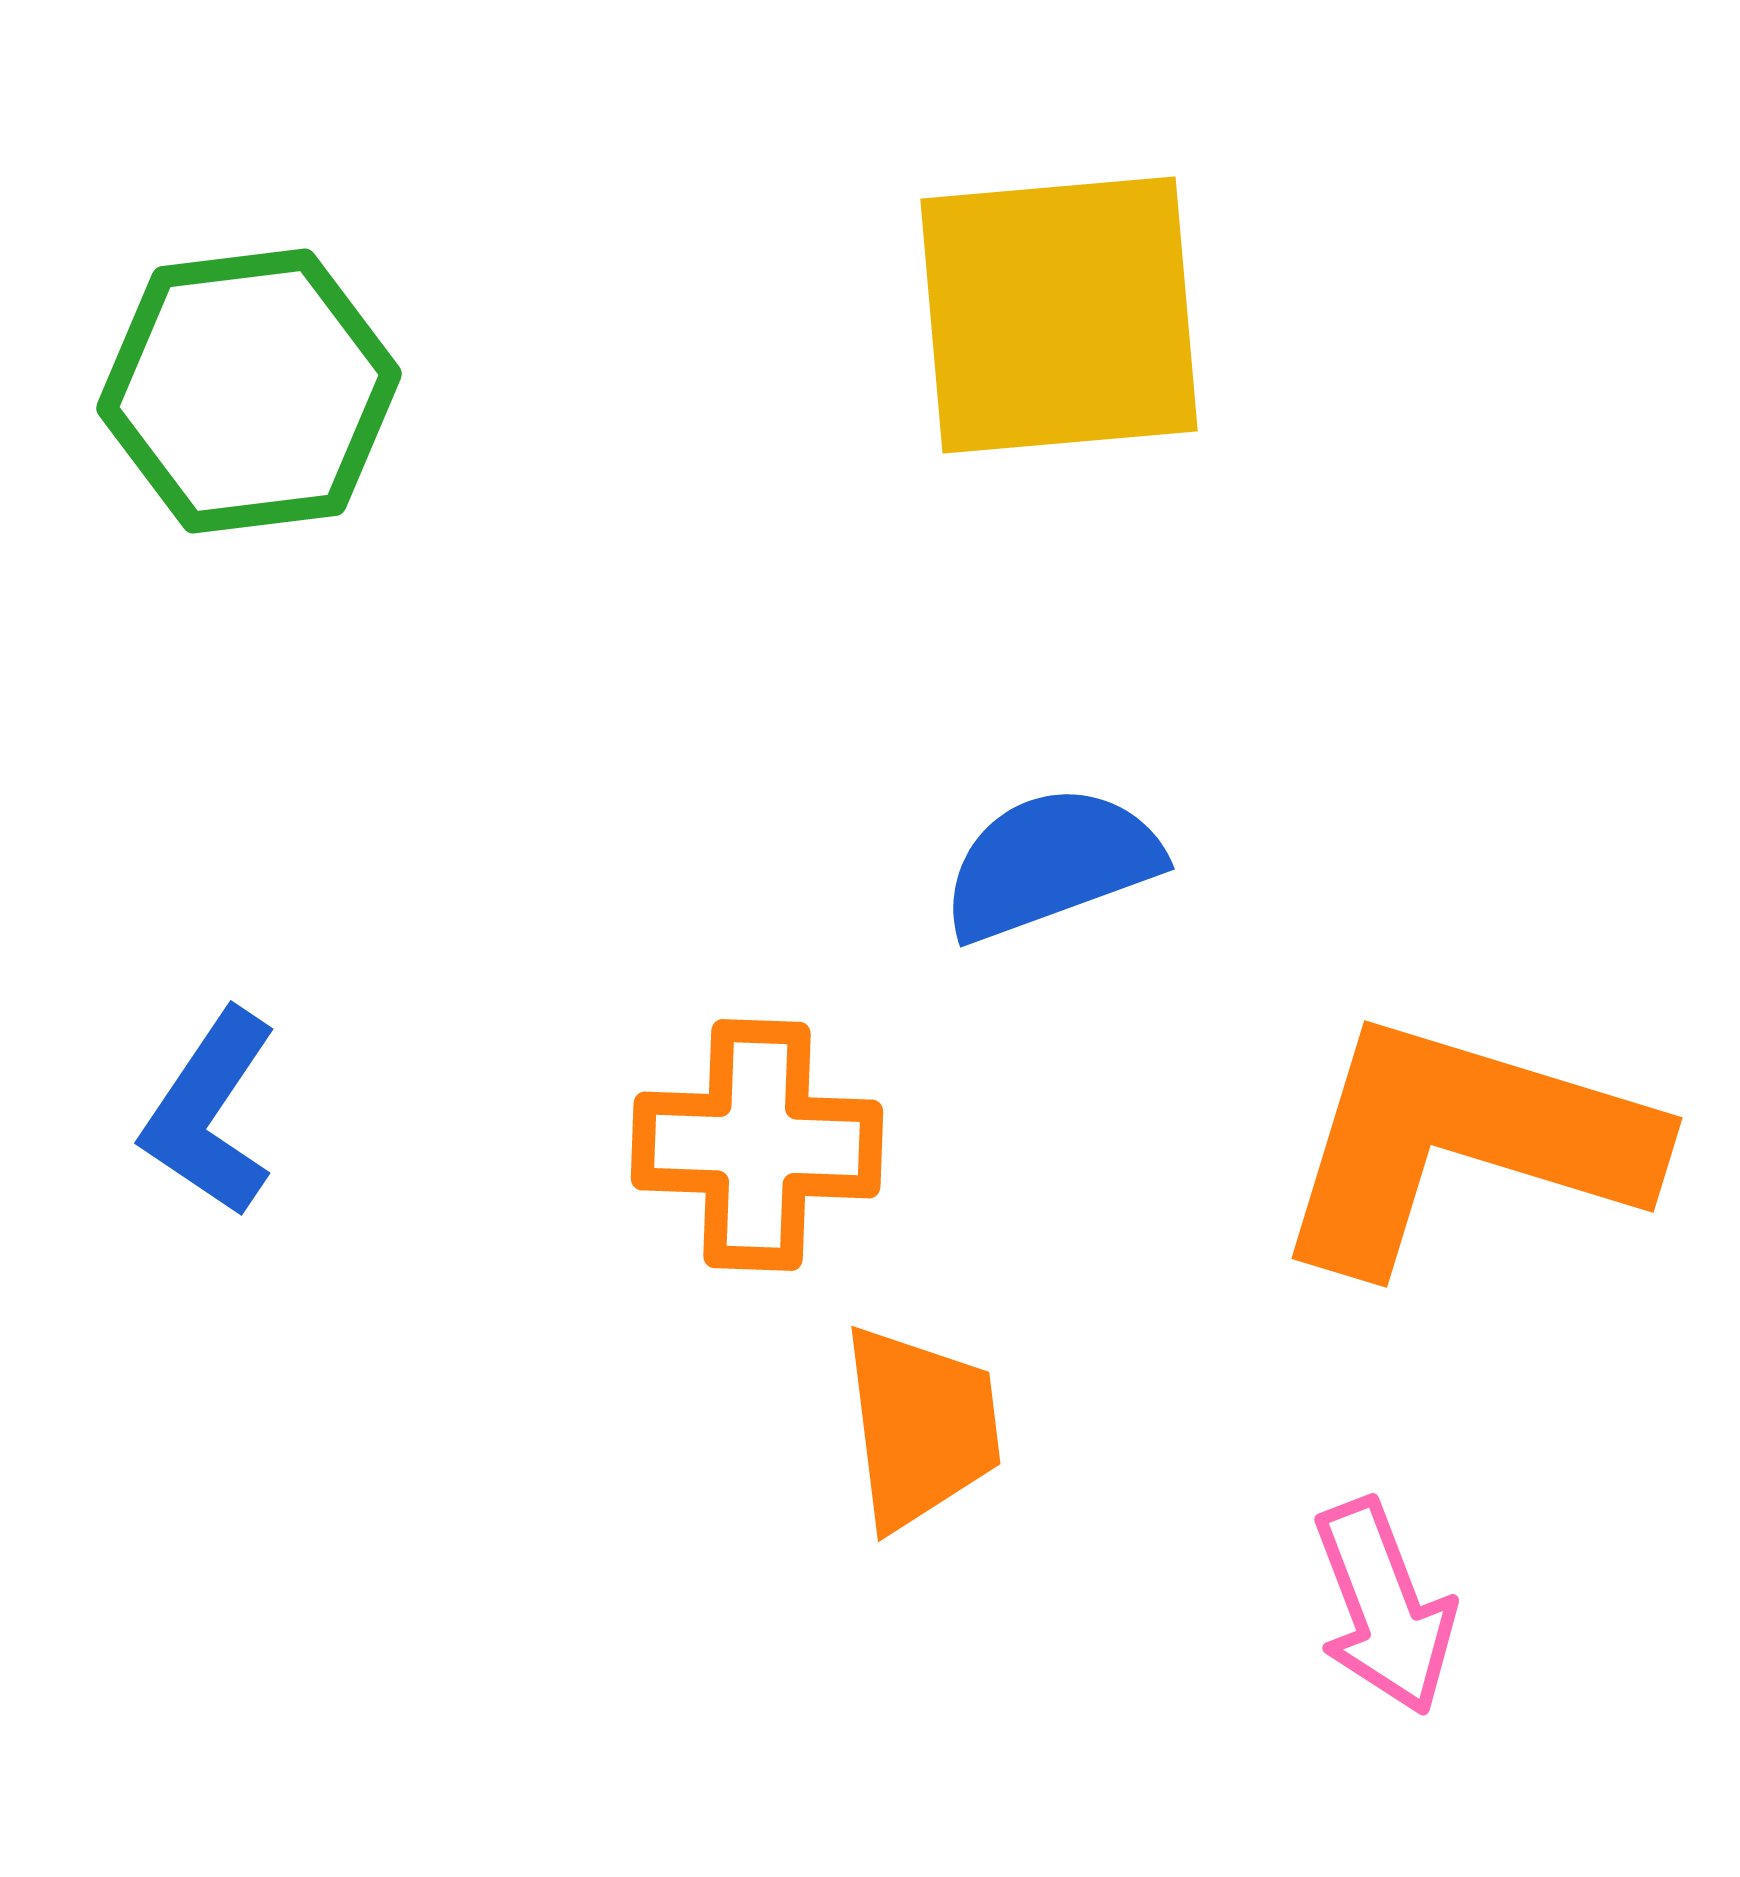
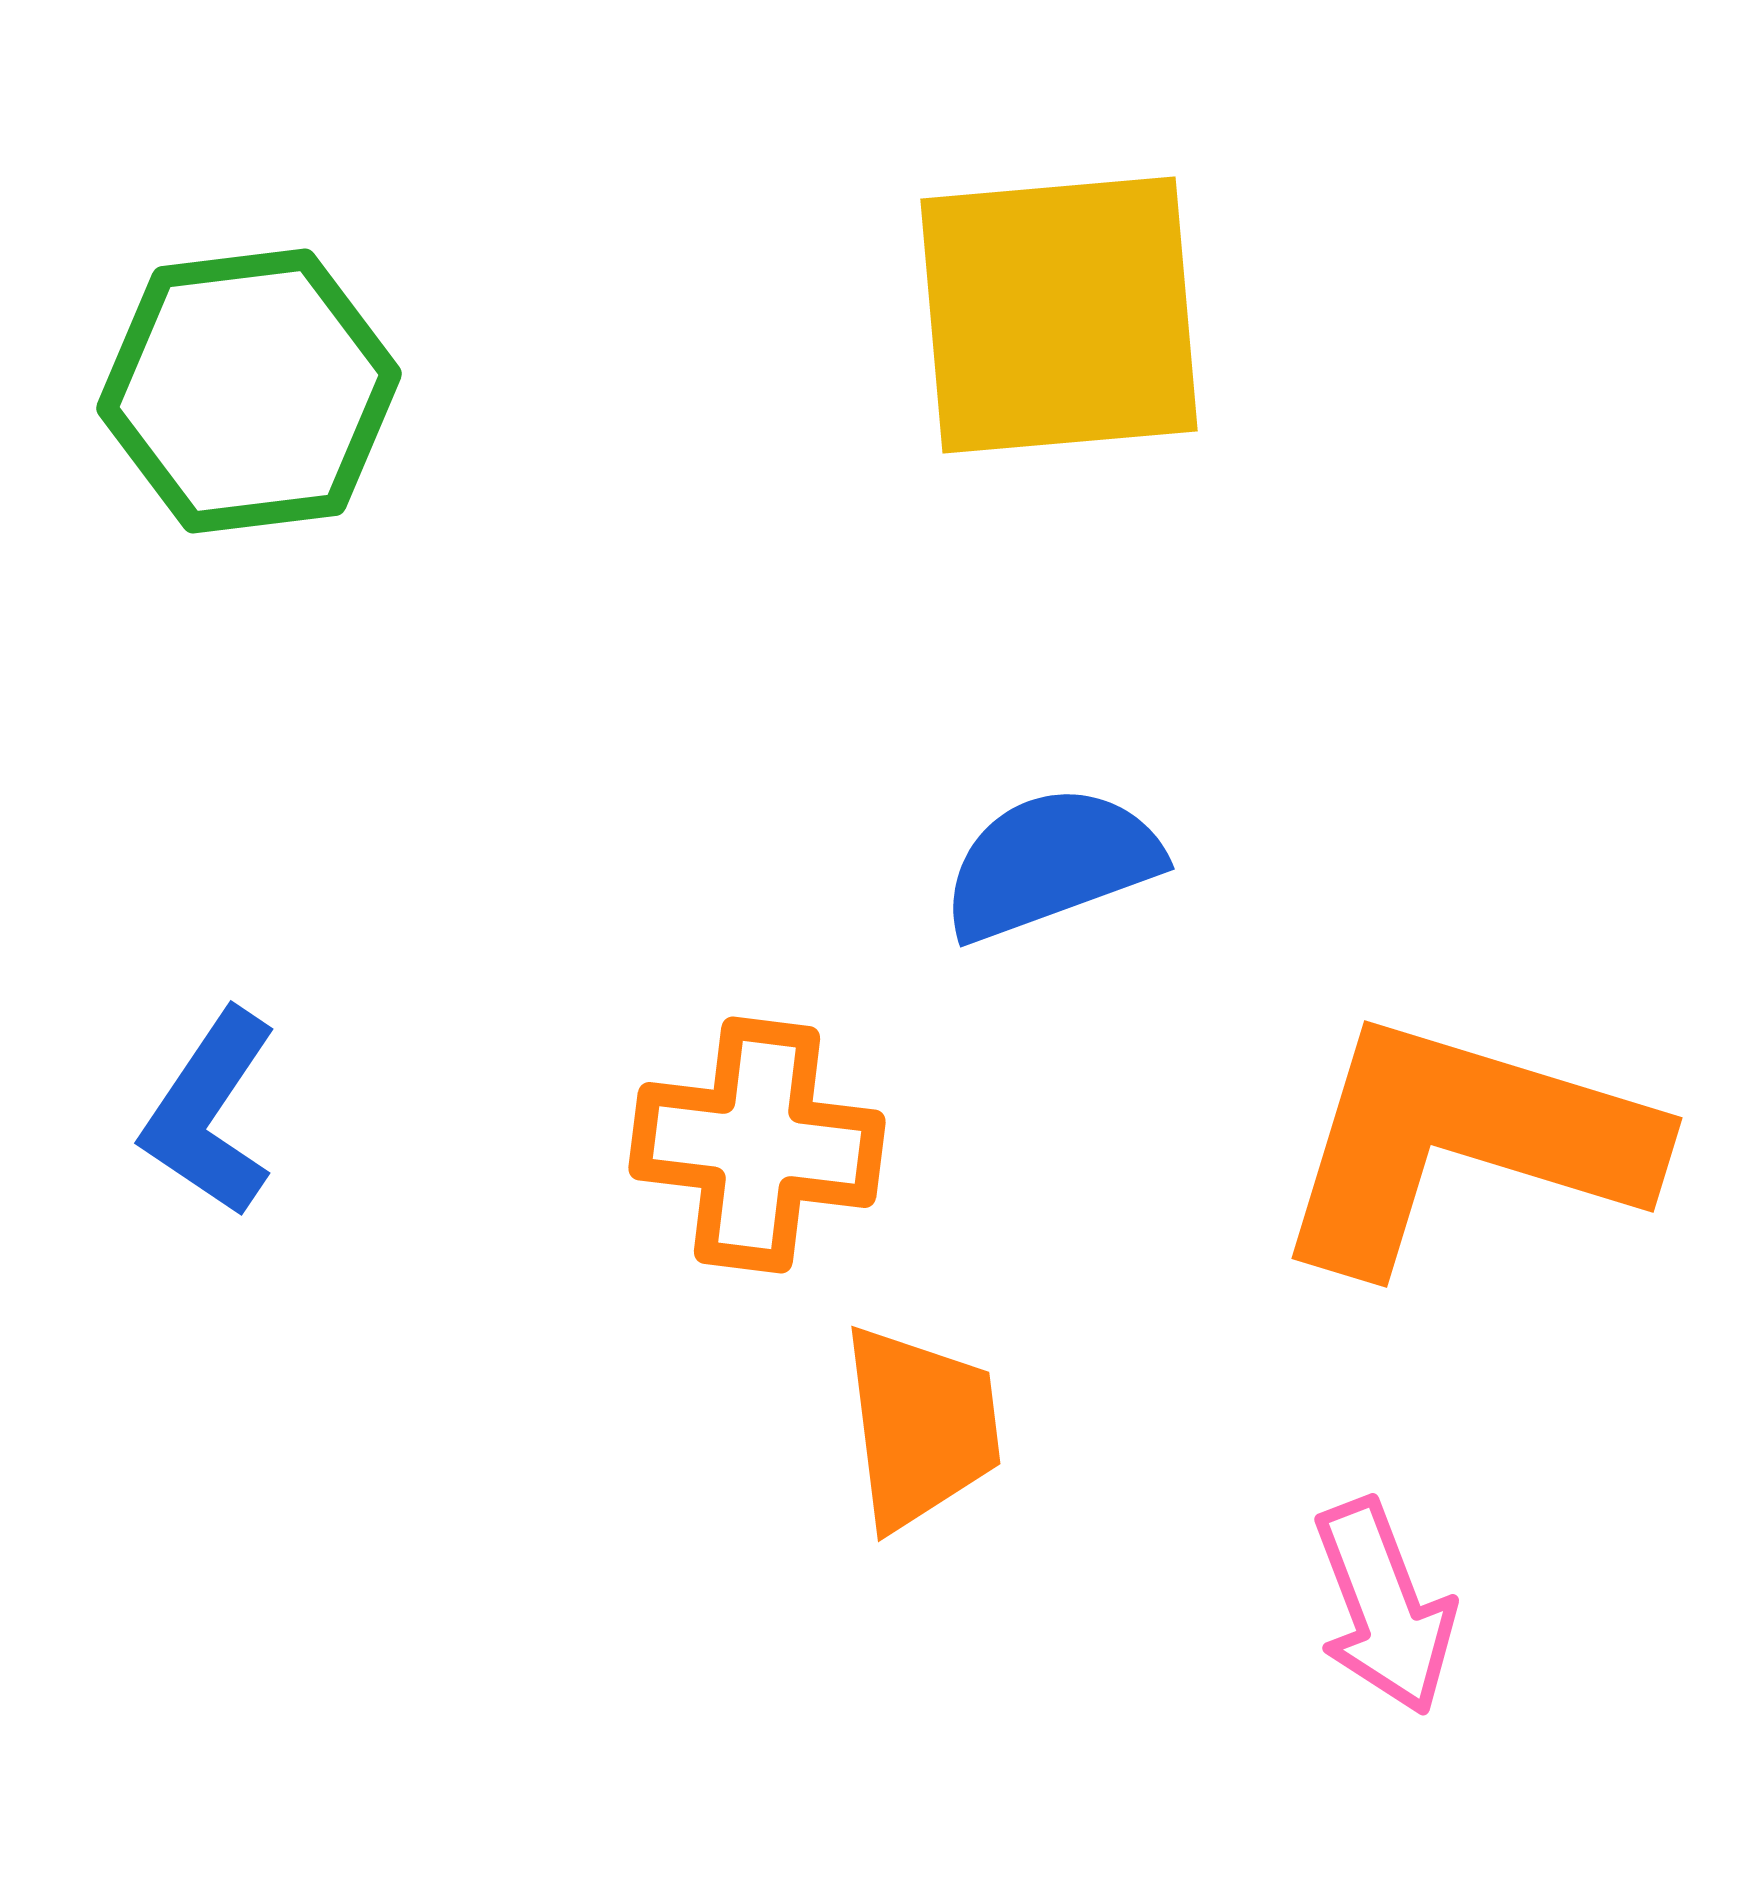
orange cross: rotated 5 degrees clockwise
